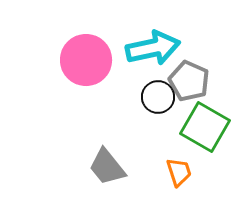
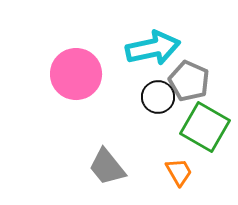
pink circle: moved 10 px left, 14 px down
orange trapezoid: rotated 12 degrees counterclockwise
